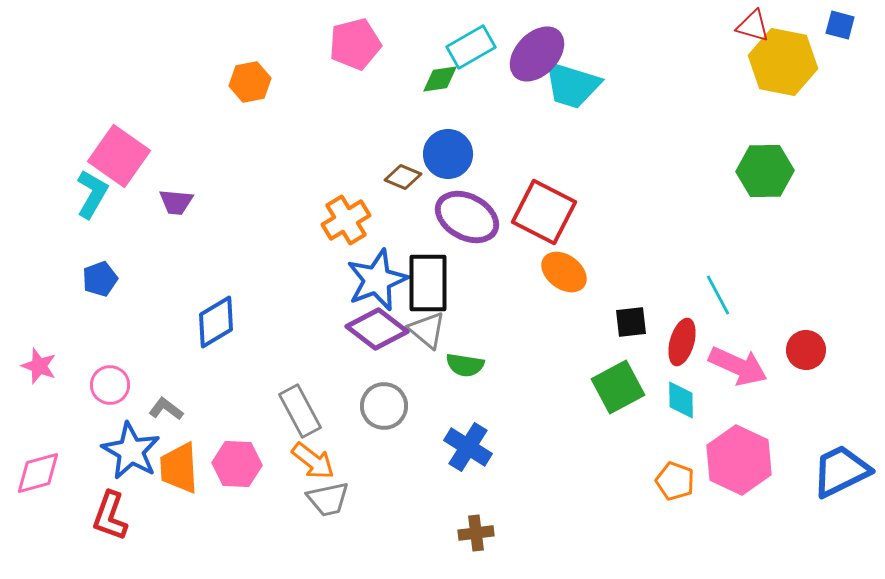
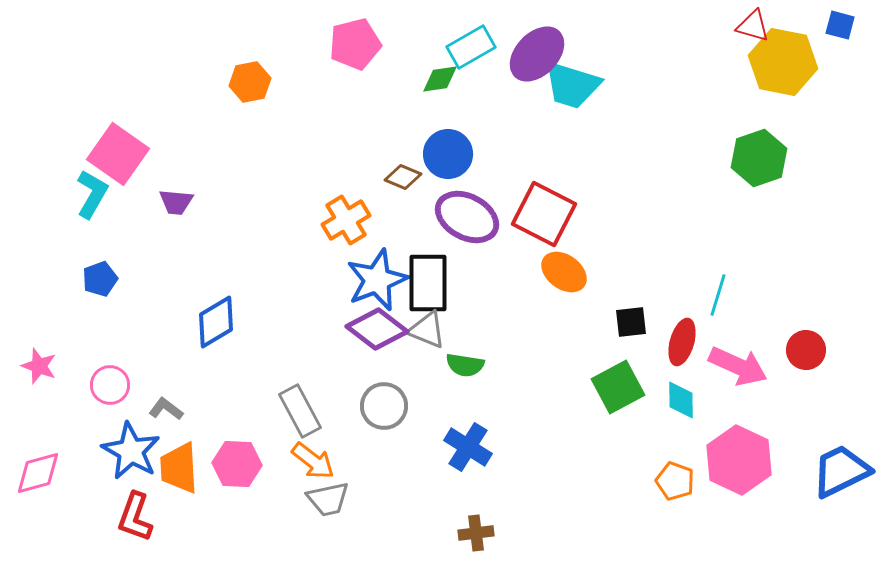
pink square at (119, 156): moved 1 px left, 2 px up
green hexagon at (765, 171): moved 6 px left, 13 px up; rotated 18 degrees counterclockwise
red square at (544, 212): moved 2 px down
cyan line at (718, 295): rotated 45 degrees clockwise
gray triangle at (427, 330): rotated 18 degrees counterclockwise
red L-shape at (110, 516): moved 25 px right, 1 px down
